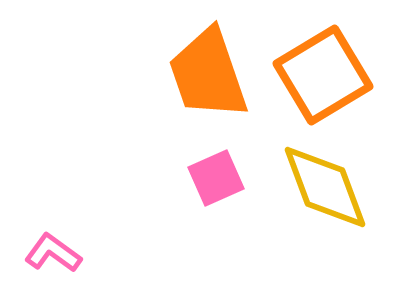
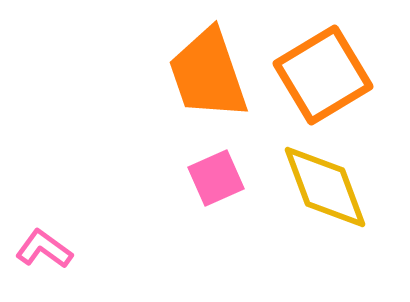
pink L-shape: moved 9 px left, 4 px up
